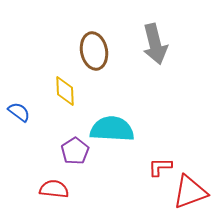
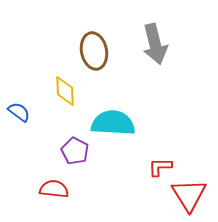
cyan semicircle: moved 1 px right, 6 px up
purple pentagon: rotated 12 degrees counterclockwise
red triangle: moved 1 px left, 3 px down; rotated 42 degrees counterclockwise
